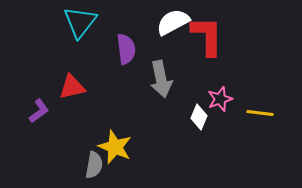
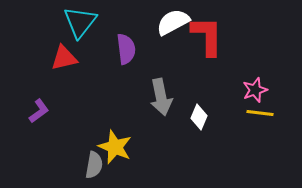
gray arrow: moved 18 px down
red triangle: moved 8 px left, 29 px up
pink star: moved 35 px right, 9 px up
